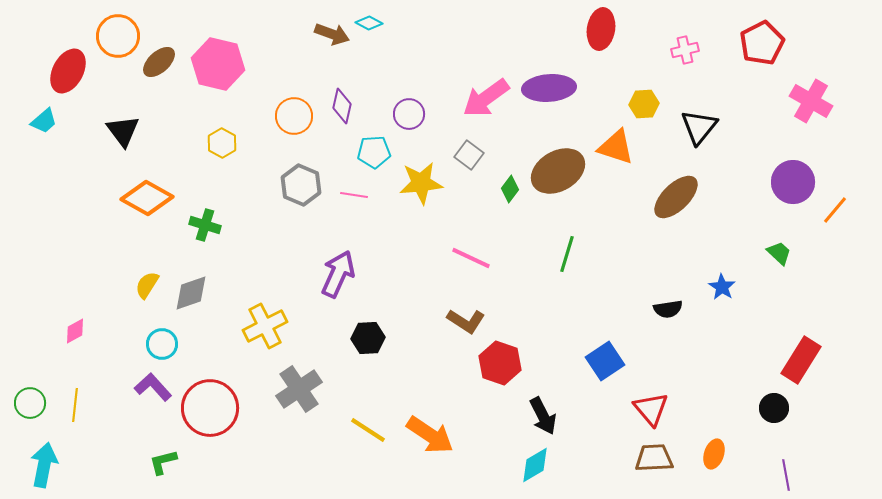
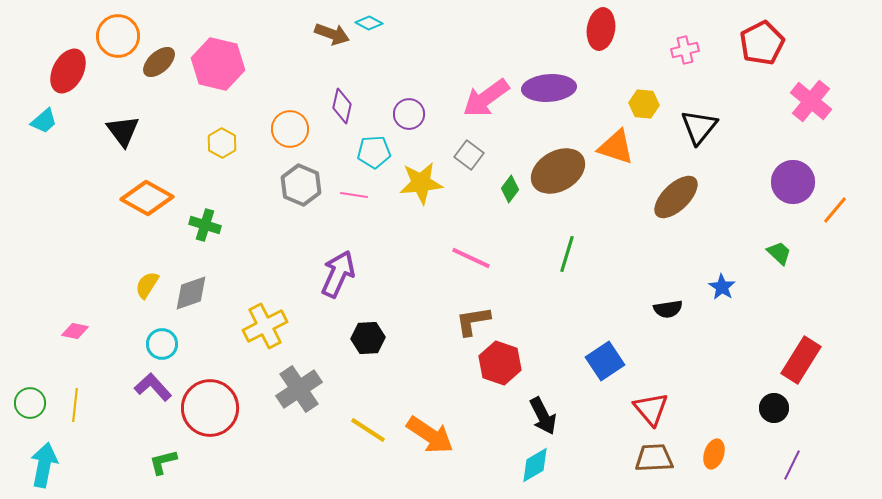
pink cross at (811, 101): rotated 9 degrees clockwise
yellow hexagon at (644, 104): rotated 8 degrees clockwise
orange circle at (294, 116): moved 4 px left, 13 px down
brown L-shape at (466, 321): moved 7 px right; rotated 138 degrees clockwise
pink diamond at (75, 331): rotated 40 degrees clockwise
purple line at (786, 475): moved 6 px right, 10 px up; rotated 36 degrees clockwise
